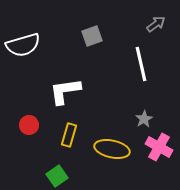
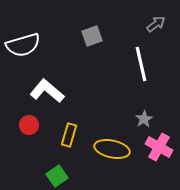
white L-shape: moved 18 px left; rotated 48 degrees clockwise
